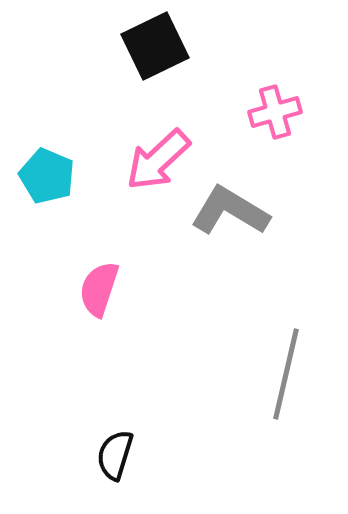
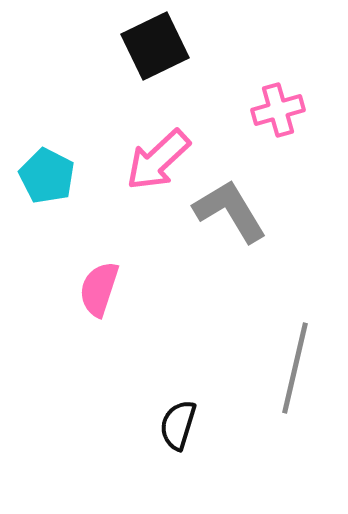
pink cross: moved 3 px right, 2 px up
cyan pentagon: rotated 4 degrees clockwise
gray L-shape: rotated 28 degrees clockwise
gray line: moved 9 px right, 6 px up
black semicircle: moved 63 px right, 30 px up
